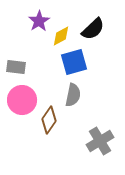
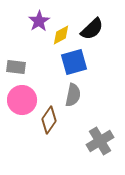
black semicircle: moved 1 px left
yellow diamond: moved 1 px up
